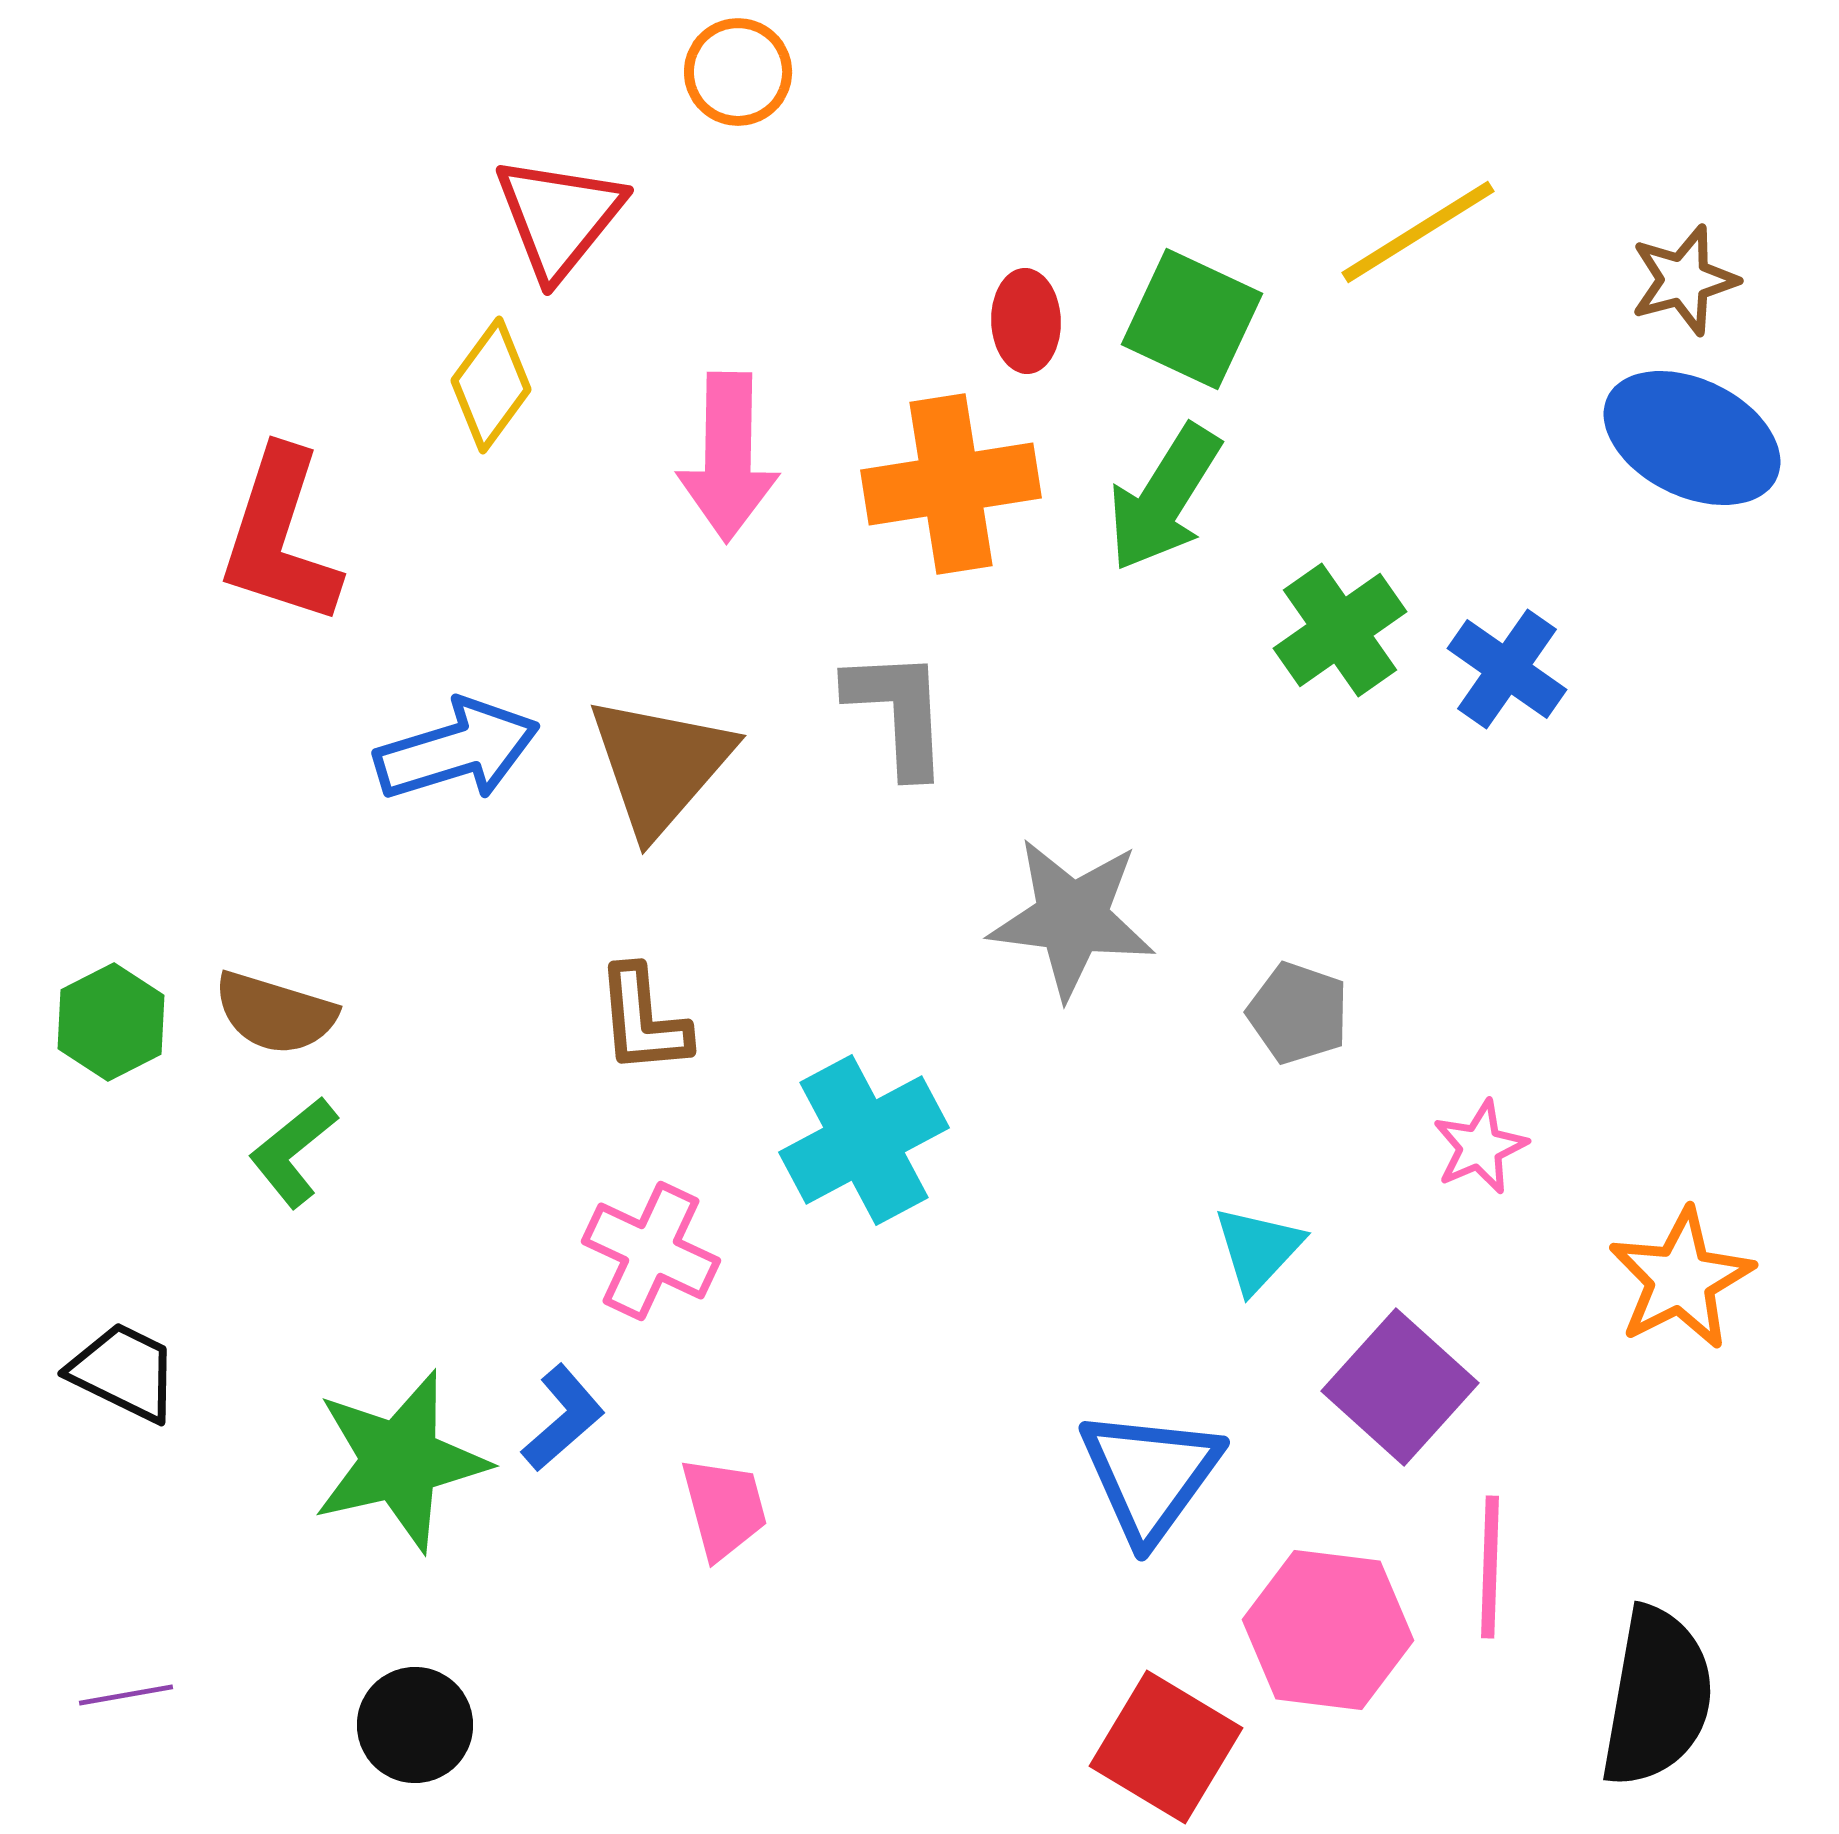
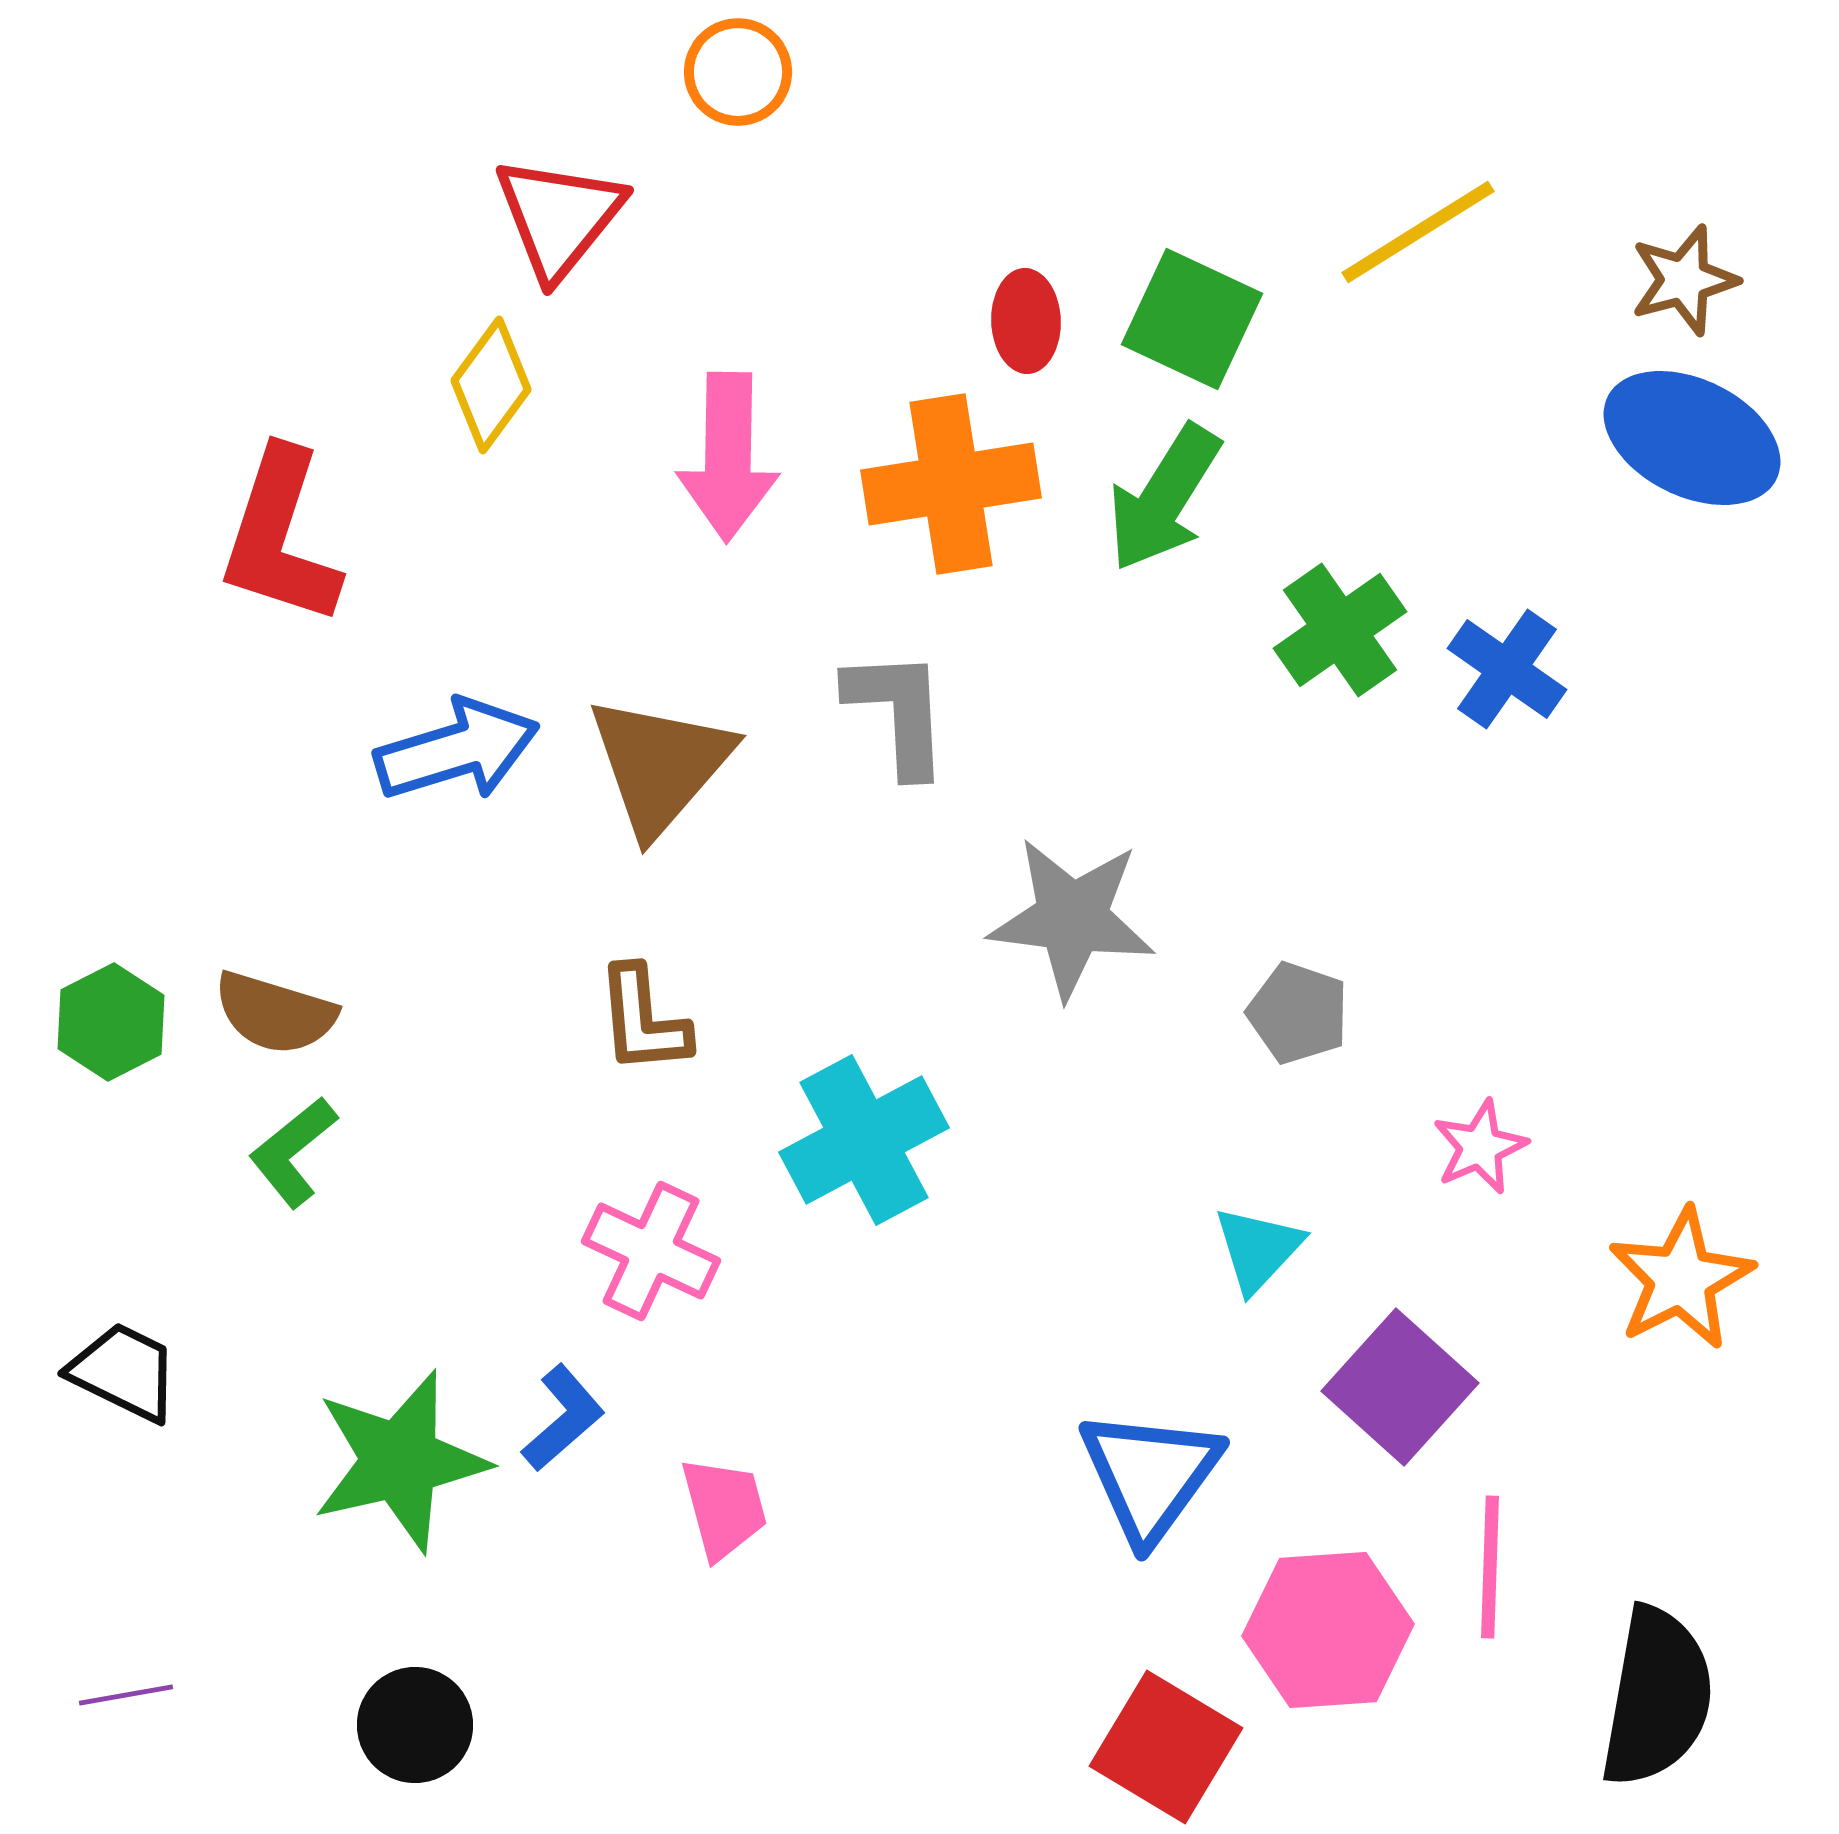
pink hexagon: rotated 11 degrees counterclockwise
